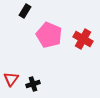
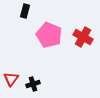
black rectangle: rotated 16 degrees counterclockwise
red cross: moved 2 px up
